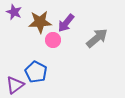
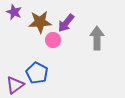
gray arrow: rotated 50 degrees counterclockwise
blue pentagon: moved 1 px right, 1 px down
